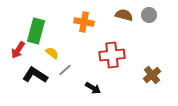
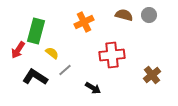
orange cross: rotated 36 degrees counterclockwise
black L-shape: moved 2 px down
